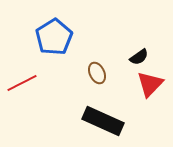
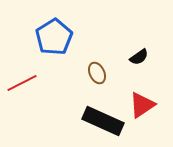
red triangle: moved 8 px left, 21 px down; rotated 12 degrees clockwise
